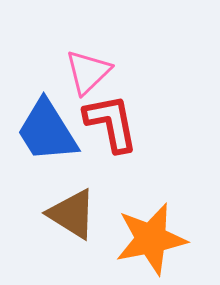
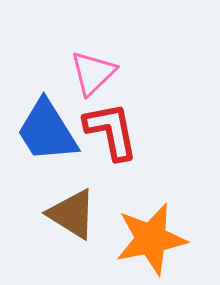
pink triangle: moved 5 px right, 1 px down
red L-shape: moved 8 px down
